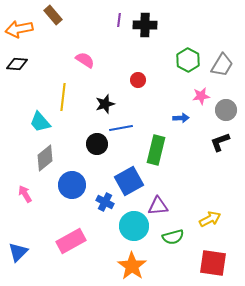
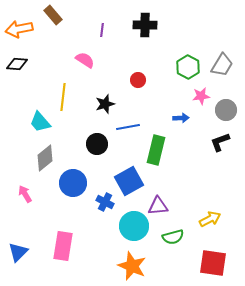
purple line: moved 17 px left, 10 px down
green hexagon: moved 7 px down
blue line: moved 7 px right, 1 px up
blue circle: moved 1 px right, 2 px up
pink rectangle: moved 8 px left, 5 px down; rotated 52 degrees counterclockwise
orange star: rotated 12 degrees counterclockwise
